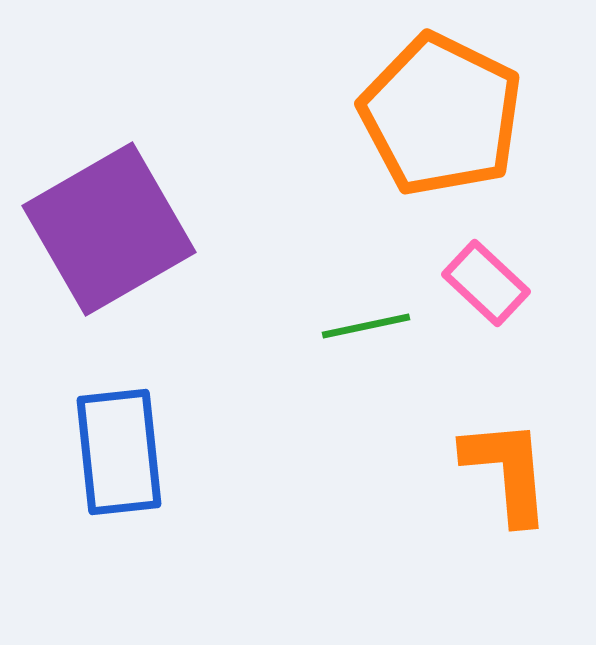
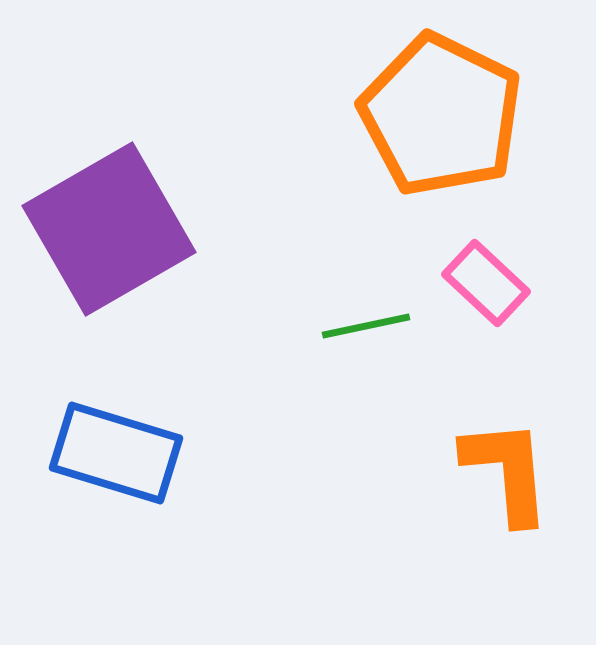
blue rectangle: moved 3 px left, 1 px down; rotated 67 degrees counterclockwise
